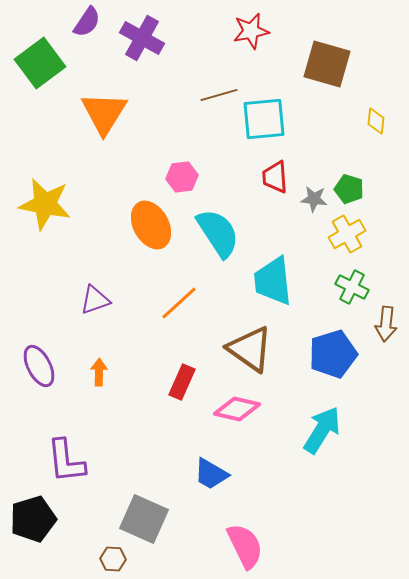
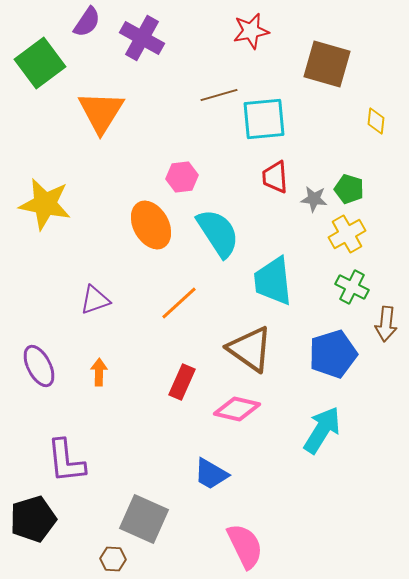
orange triangle: moved 3 px left, 1 px up
